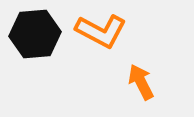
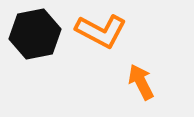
black hexagon: rotated 6 degrees counterclockwise
